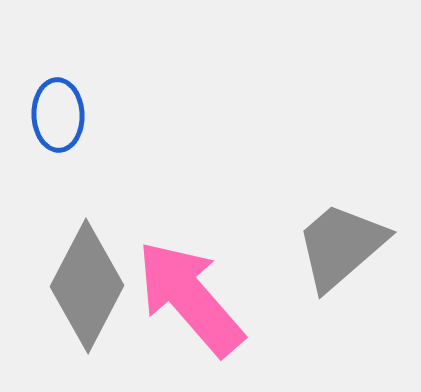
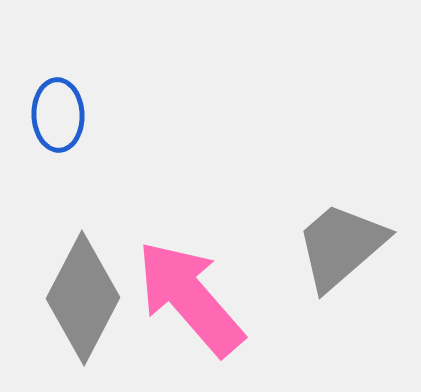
gray diamond: moved 4 px left, 12 px down
